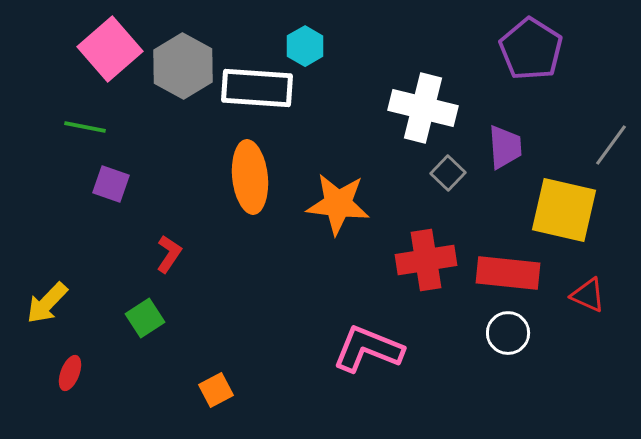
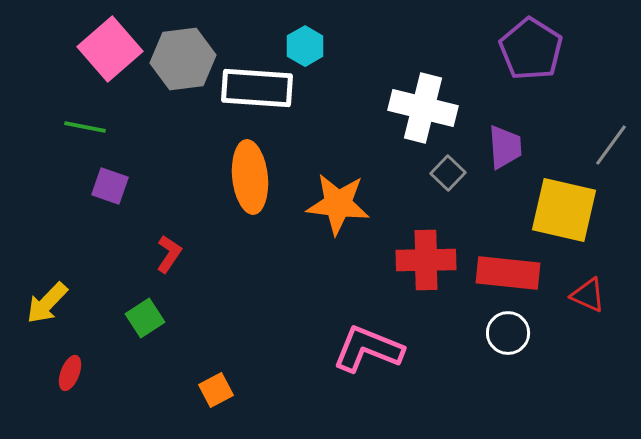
gray hexagon: moved 7 px up; rotated 24 degrees clockwise
purple square: moved 1 px left, 2 px down
red cross: rotated 8 degrees clockwise
